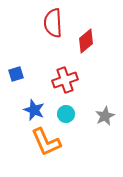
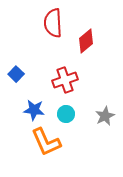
blue square: rotated 28 degrees counterclockwise
blue star: rotated 15 degrees counterclockwise
